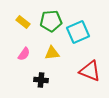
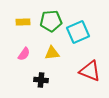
yellow rectangle: rotated 40 degrees counterclockwise
